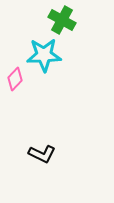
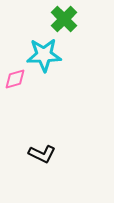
green cross: moved 2 px right, 1 px up; rotated 16 degrees clockwise
pink diamond: rotated 30 degrees clockwise
